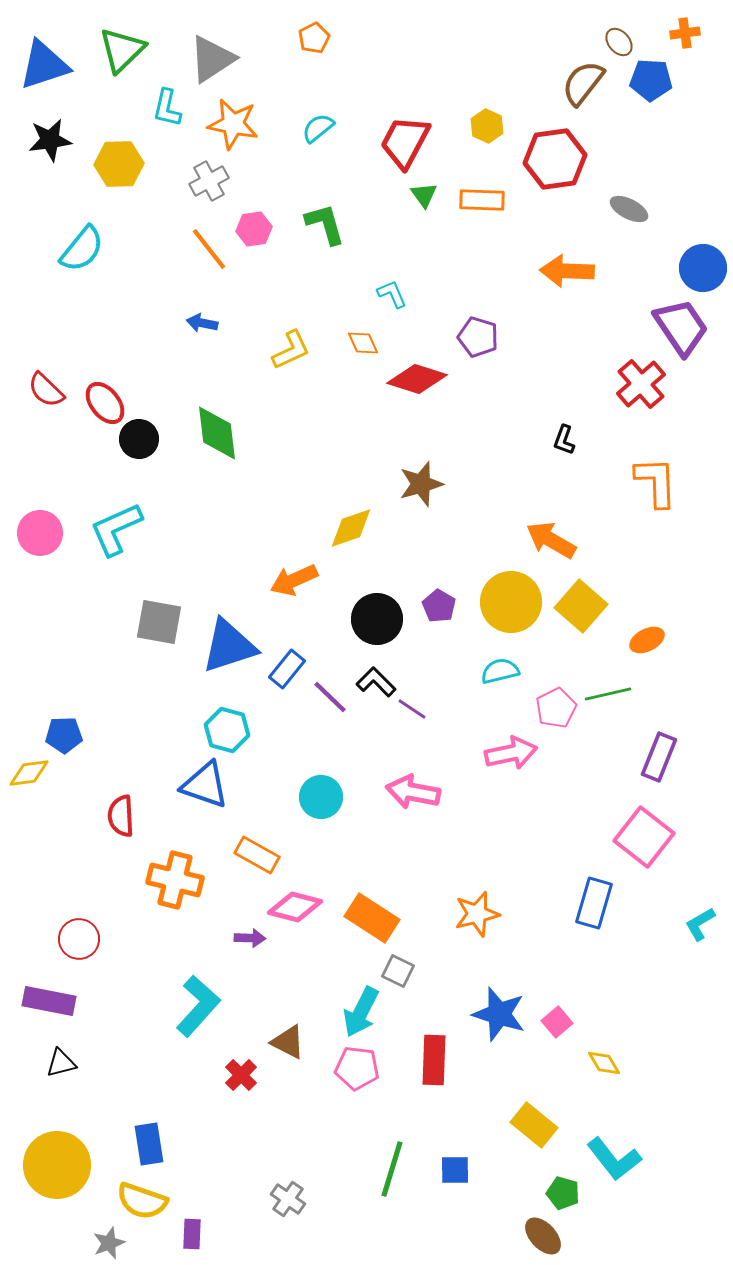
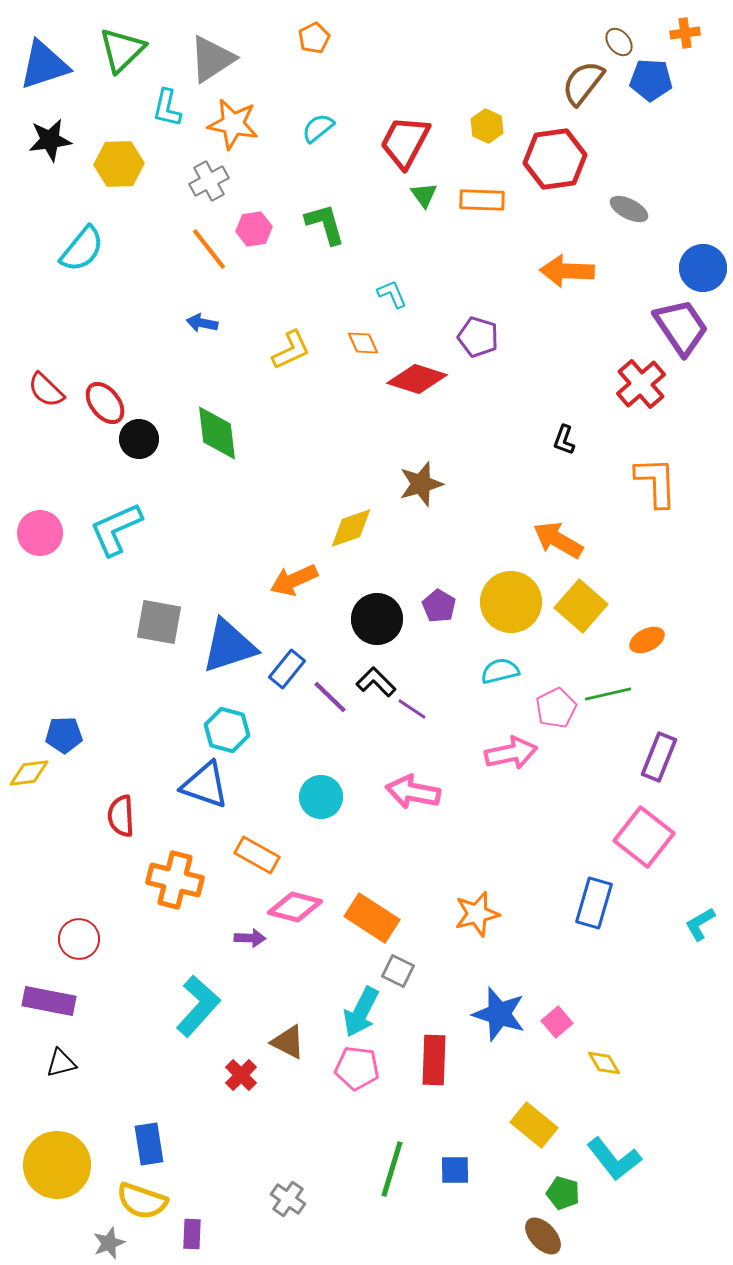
orange arrow at (551, 540): moved 7 px right
